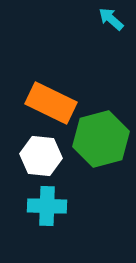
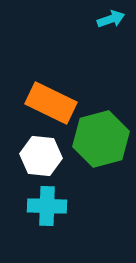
cyan arrow: rotated 120 degrees clockwise
